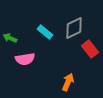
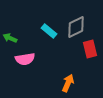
gray diamond: moved 2 px right, 1 px up
cyan rectangle: moved 4 px right, 1 px up
red rectangle: rotated 24 degrees clockwise
orange arrow: moved 1 px down
